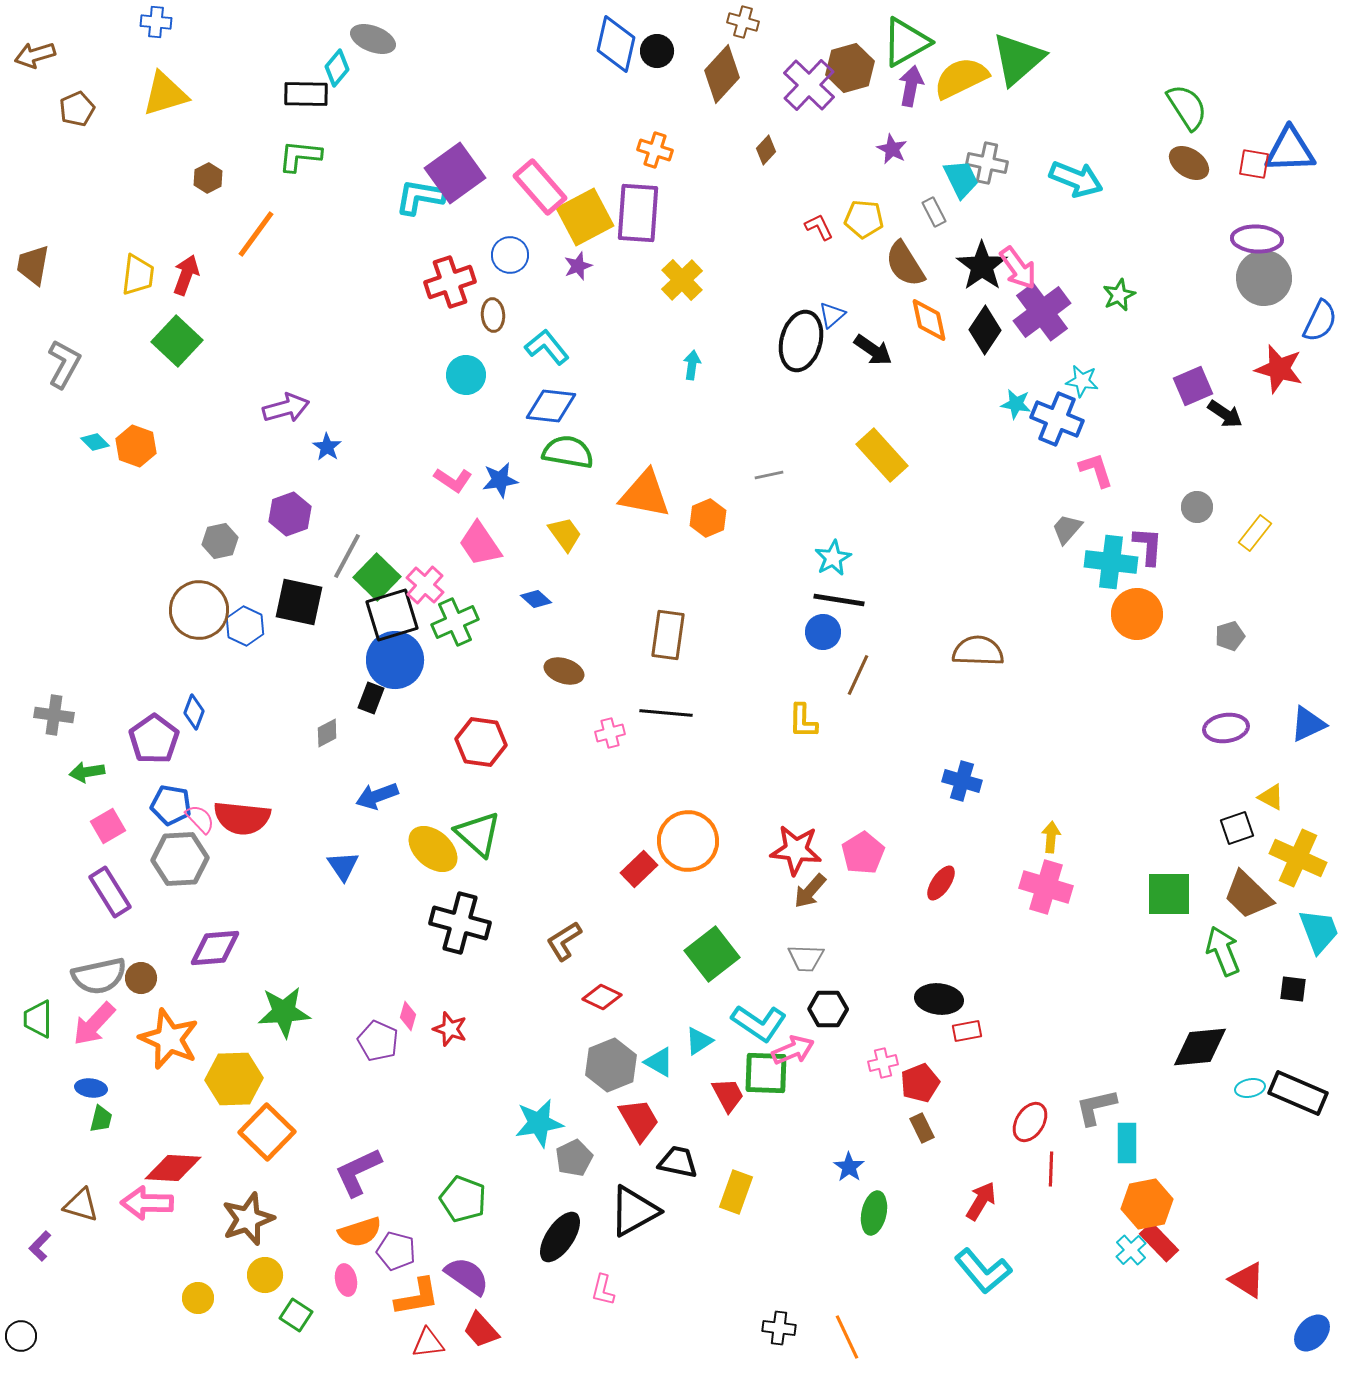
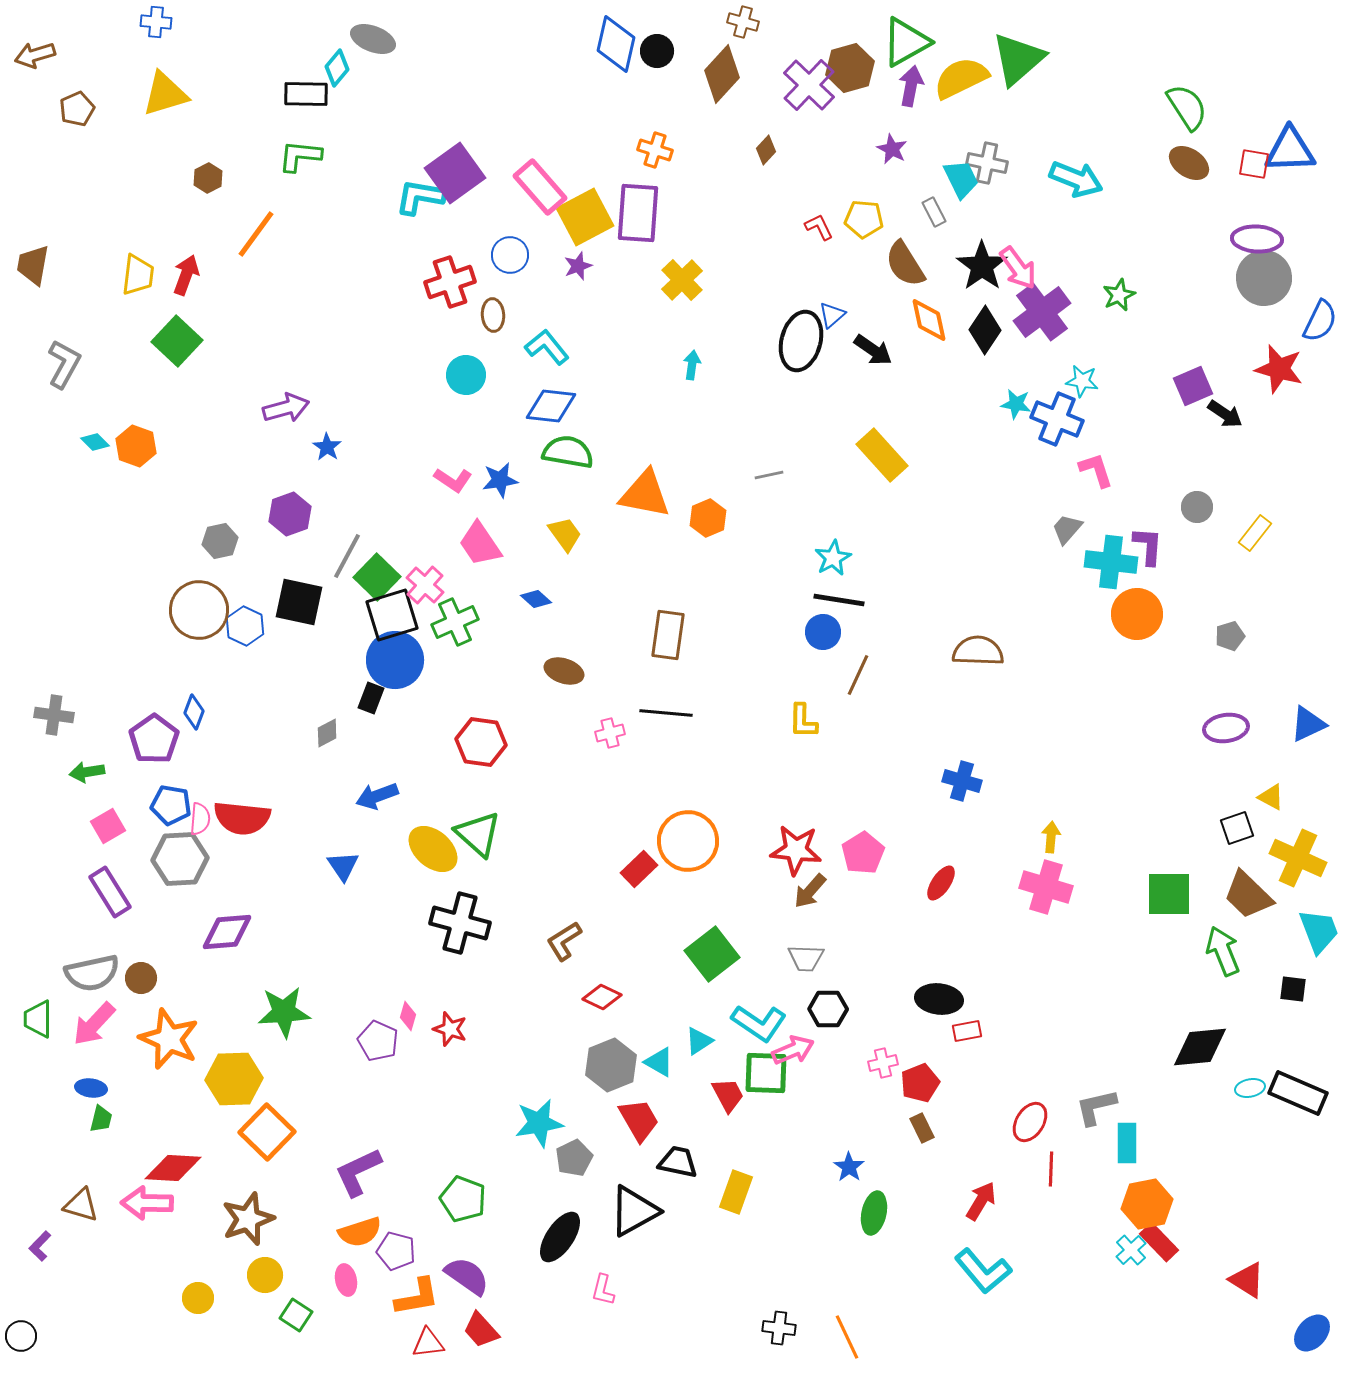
pink semicircle at (200, 819): rotated 48 degrees clockwise
purple diamond at (215, 948): moved 12 px right, 16 px up
gray semicircle at (99, 976): moved 7 px left, 3 px up
